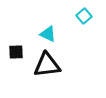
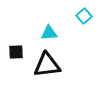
cyan triangle: moved 1 px right, 1 px up; rotated 30 degrees counterclockwise
